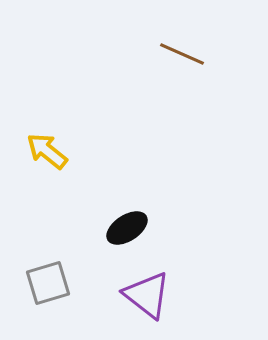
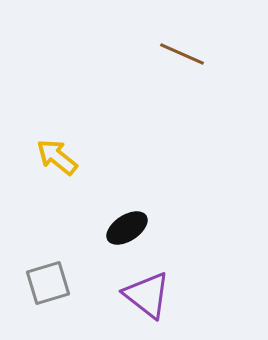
yellow arrow: moved 10 px right, 6 px down
